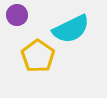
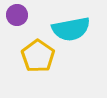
cyan semicircle: rotated 15 degrees clockwise
